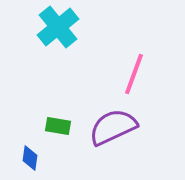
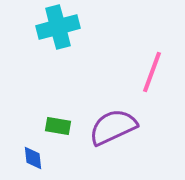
cyan cross: rotated 24 degrees clockwise
pink line: moved 18 px right, 2 px up
blue diamond: moved 3 px right; rotated 15 degrees counterclockwise
